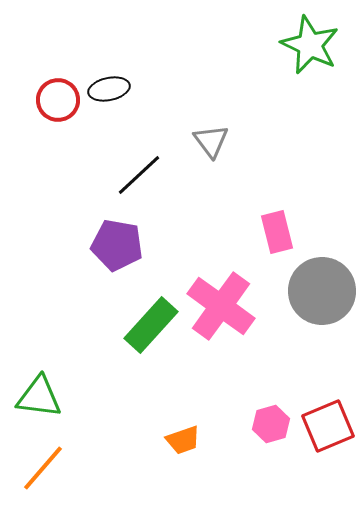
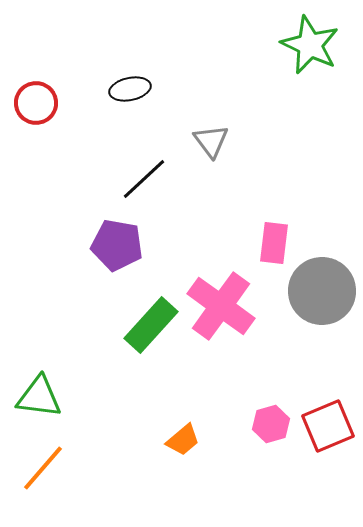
black ellipse: moved 21 px right
red circle: moved 22 px left, 3 px down
black line: moved 5 px right, 4 px down
pink rectangle: moved 3 px left, 11 px down; rotated 21 degrees clockwise
orange trapezoid: rotated 21 degrees counterclockwise
